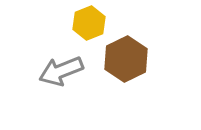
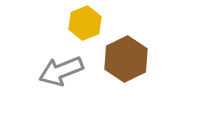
yellow hexagon: moved 4 px left
